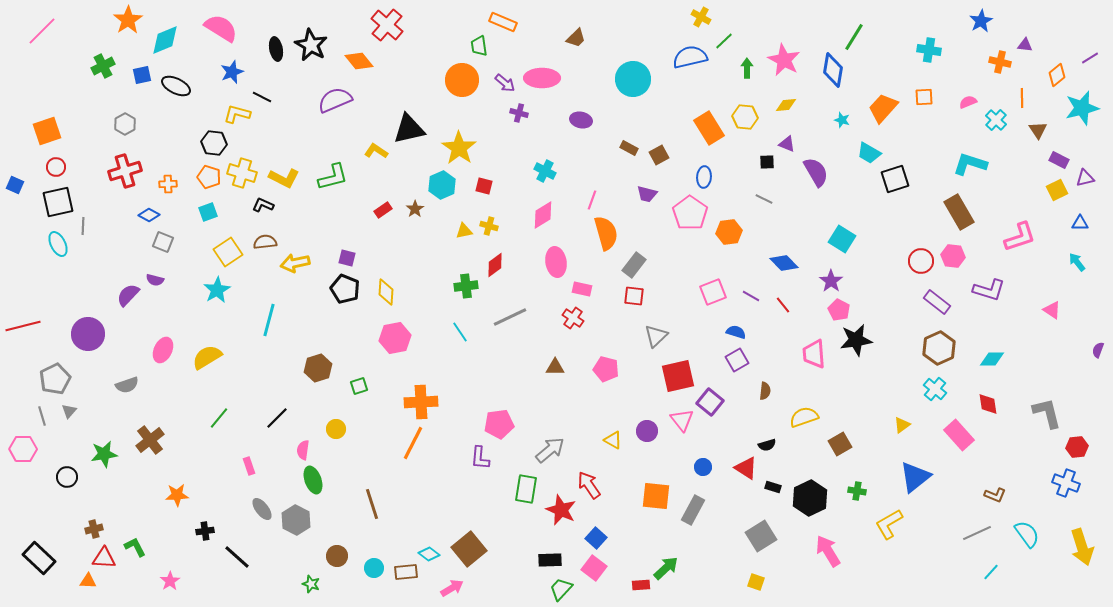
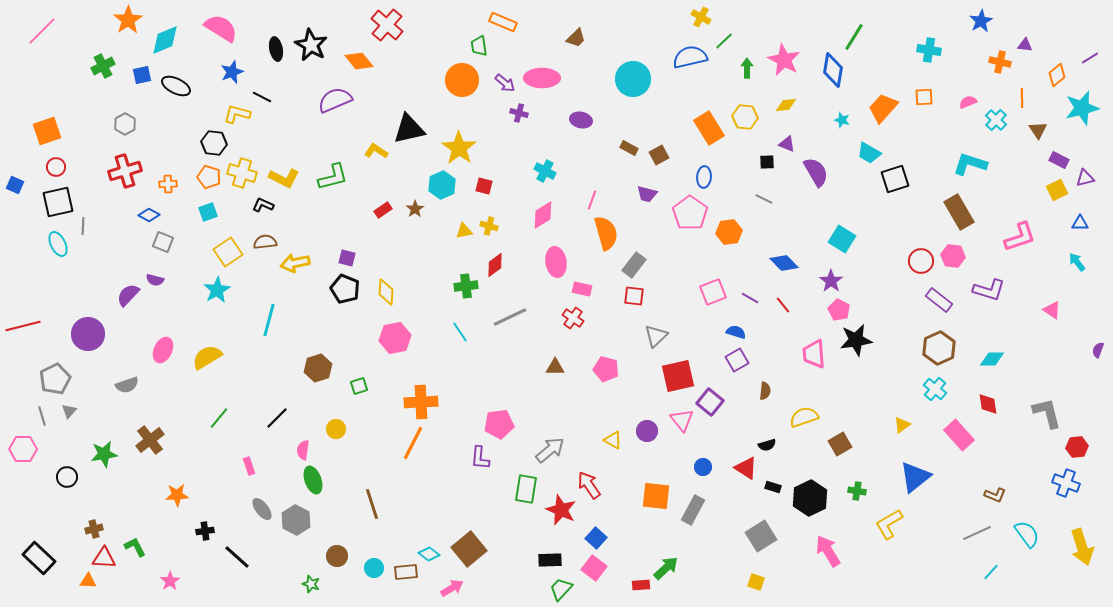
purple line at (751, 296): moved 1 px left, 2 px down
purple rectangle at (937, 302): moved 2 px right, 2 px up
